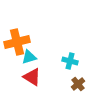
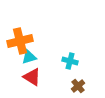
orange cross: moved 3 px right, 1 px up
brown cross: moved 2 px down
